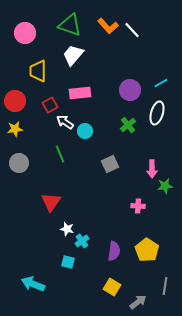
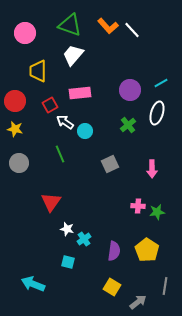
yellow star: rotated 21 degrees clockwise
green star: moved 8 px left, 26 px down
cyan cross: moved 2 px right, 2 px up
